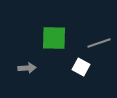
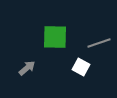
green square: moved 1 px right, 1 px up
gray arrow: rotated 36 degrees counterclockwise
